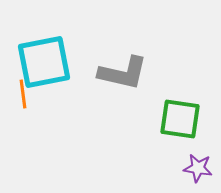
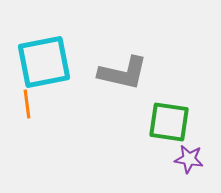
orange line: moved 4 px right, 10 px down
green square: moved 11 px left, 3 px down
purple star: moved 9 px left, 9 px up
